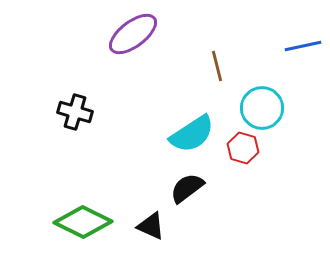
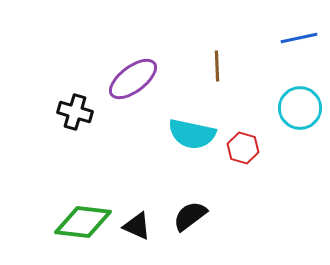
purple ellipse: moved 45 px down
blue line: moved 4 px left, 8 px up
brown line: rotated 12 degrees clockwise
cyan circle: moved 38 px right
cyan semicircle: rotated 45 degrees clockwise
black semicircle: moved 3 px right, 28 px down
green diamond: rotated 20 degrees counterclockwise
black triangle: moved 14 px left
